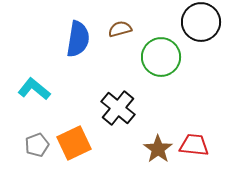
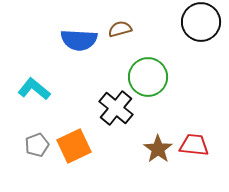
blue semicircle: moved 1 px right, 1 px down; rotated 84 degrees clockwise
green circle: moved 13 px left, 20 px down
black cross: moved 2 px left
orange square: moved 3 px down
